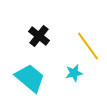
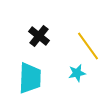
cyan star: moved 3 px right
cyan trapezoid: rotated 52 degrees clockwise
